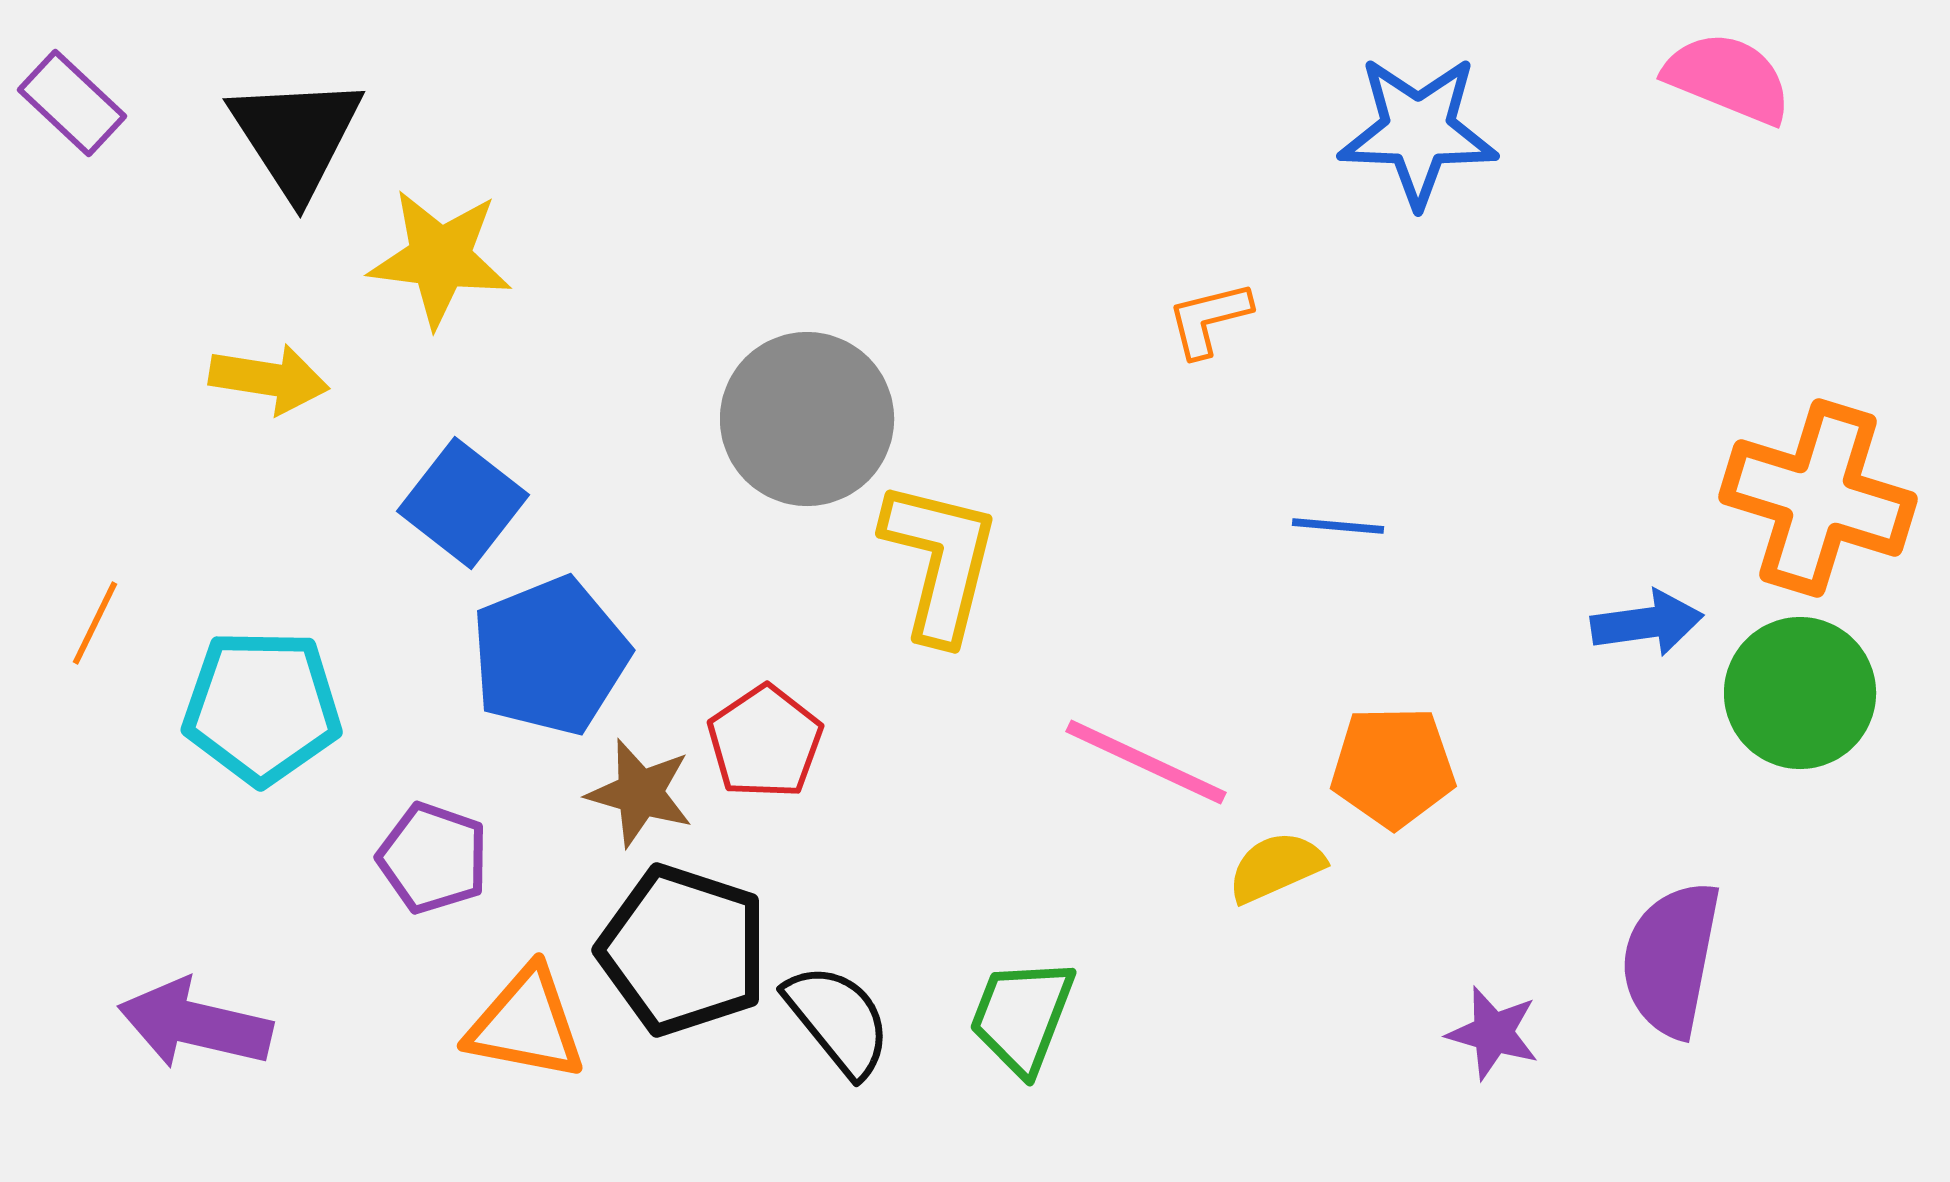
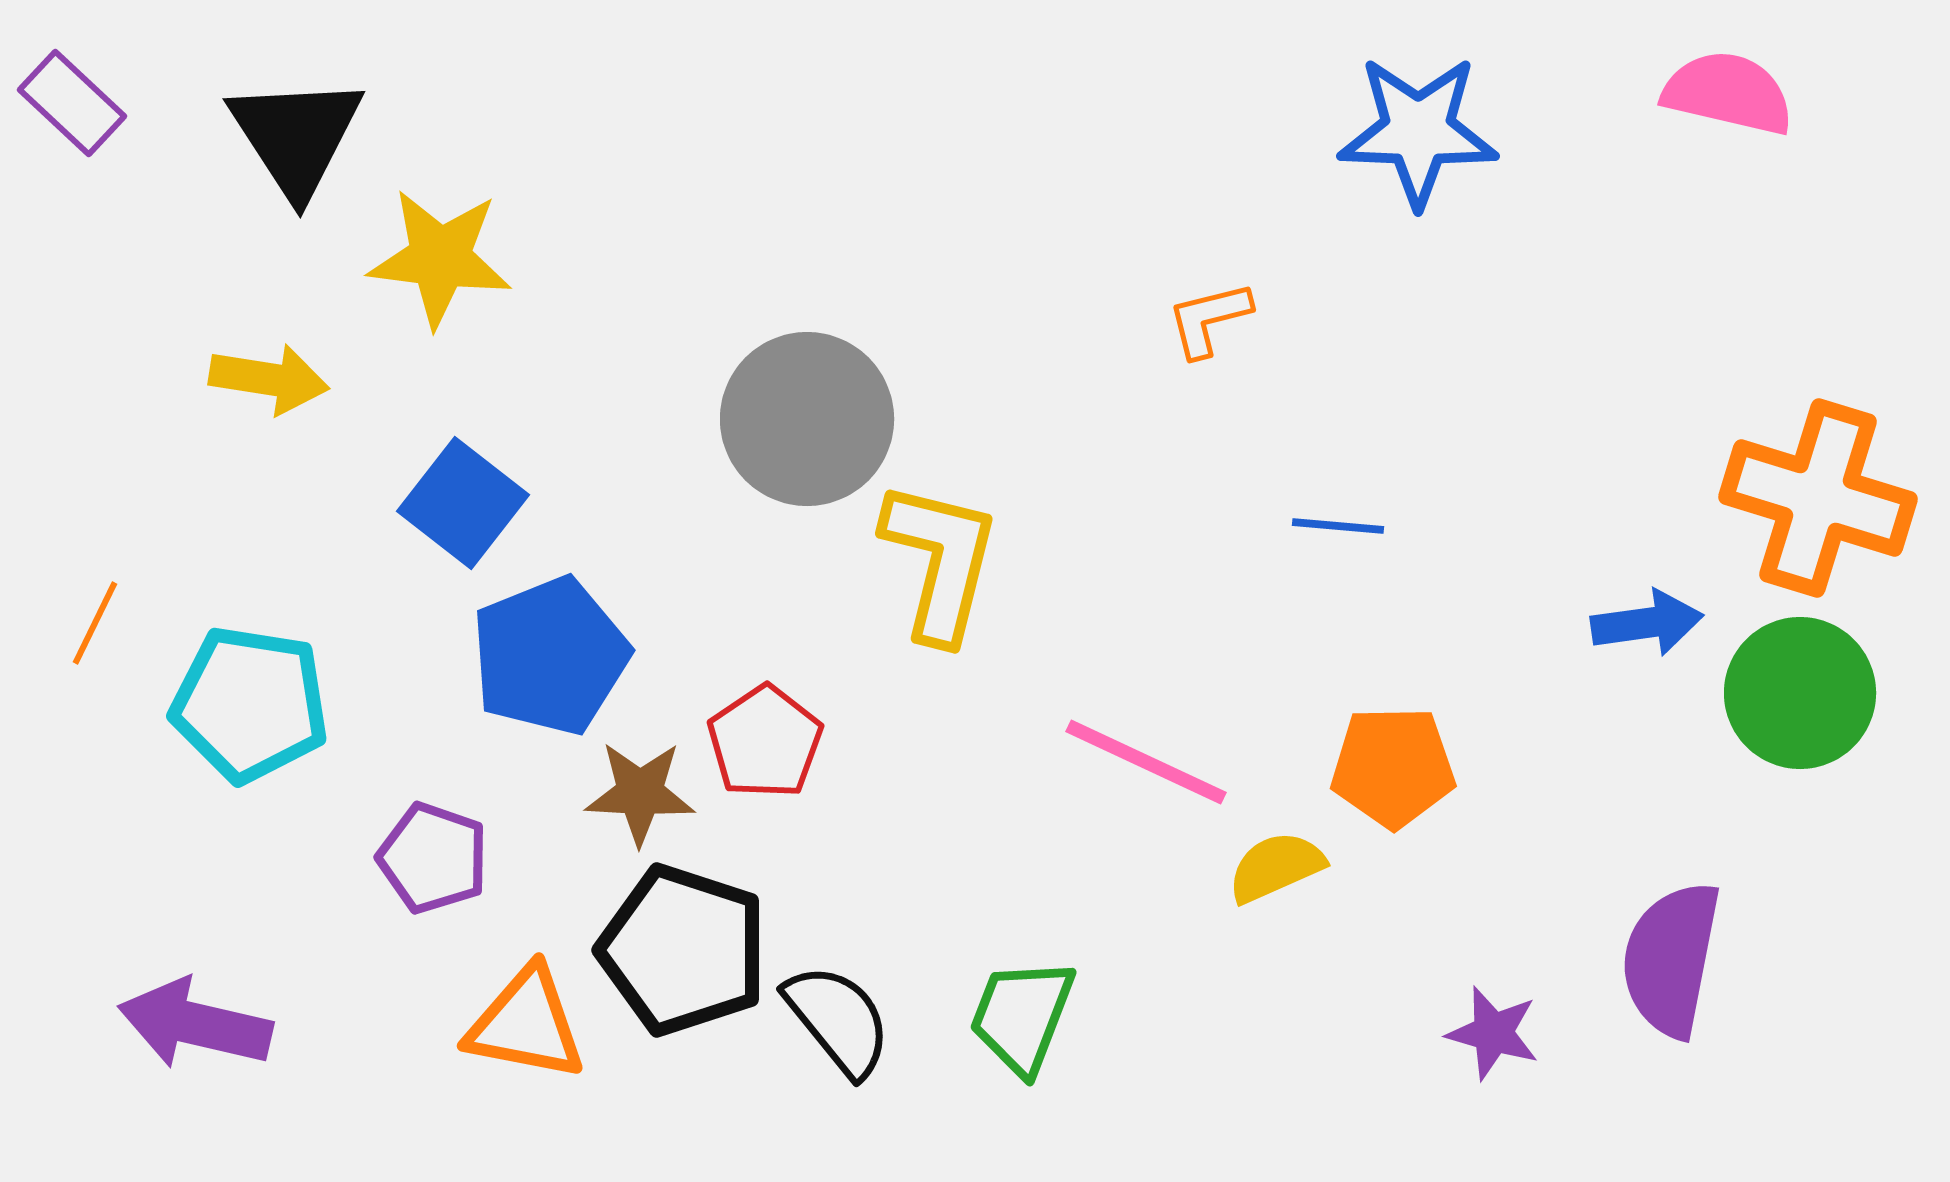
pink semicircle: moved 15 px down; rotated 9 degrees counterclockwise
cyan pentagon: moved 12 px left, 3 px up; rotated 8 degrees clockwise
brown star: rotated 13 degrees counterclockwise
